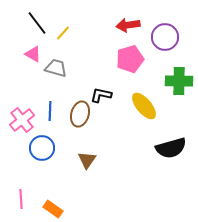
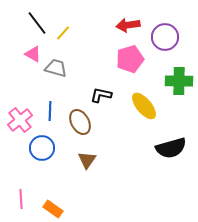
brown ellipse: moved 8 px down; rotated 45 degrees counterclockwise
pink cross: moved 2 px left
